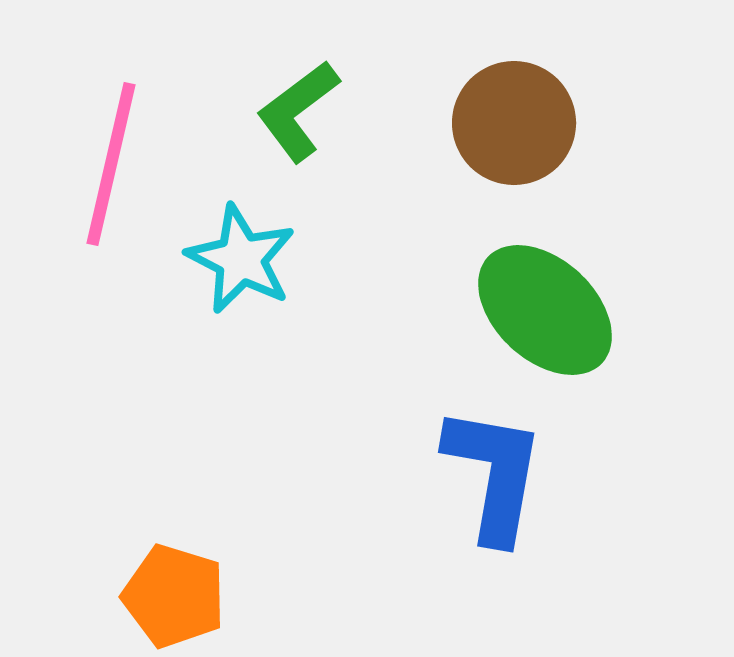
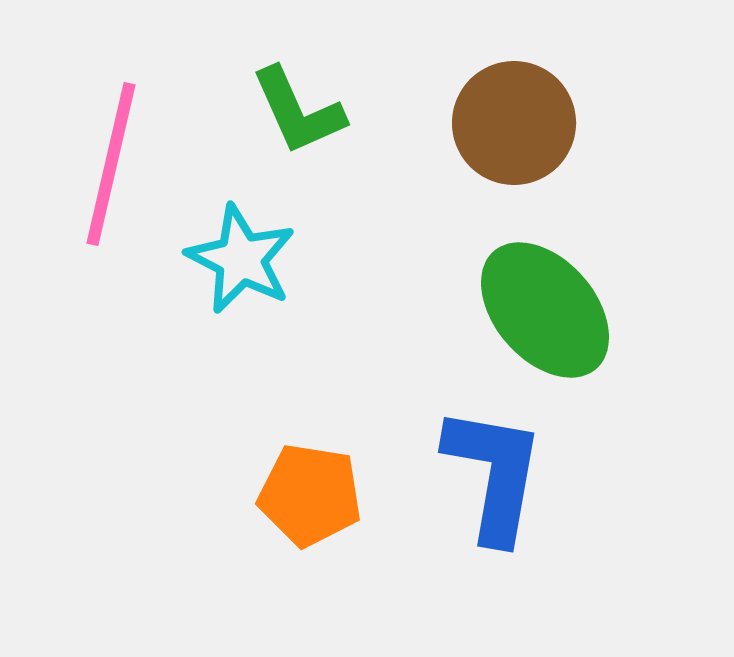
green L-shape: rotated 77 degrees counterclockwise
green ellipse: rotated 6 degrees clockwise
orange pentagon: moved 136 px right, 101 px up; rotated 8 degrees counterclockwise
